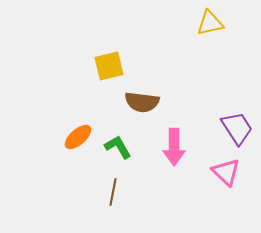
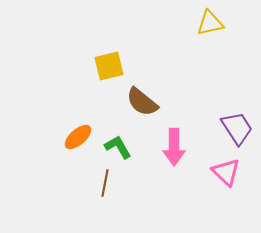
brown semicircle: rotated 32 degrees clockwise
brown line: moved 8 px left, 9 px up
